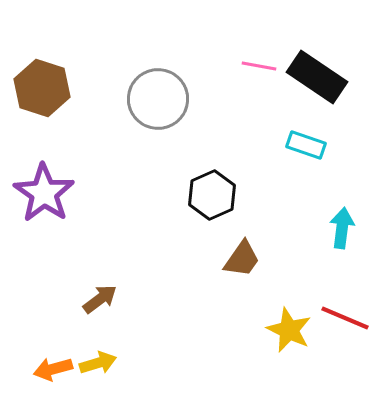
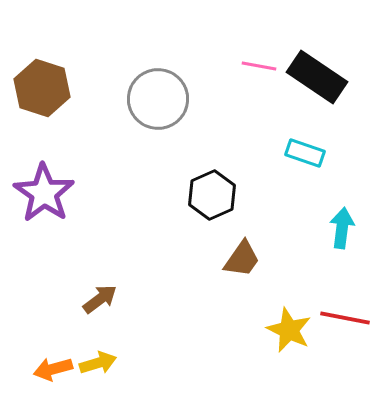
cyan rectangle: moved 1 px left, 8 px down
red line: rotated 12 degrees counterclockwise
